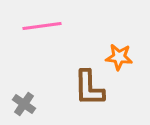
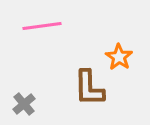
orange star: rotated 28 degrees clockwise
gray cross: rotated 15 degrees clockwise
